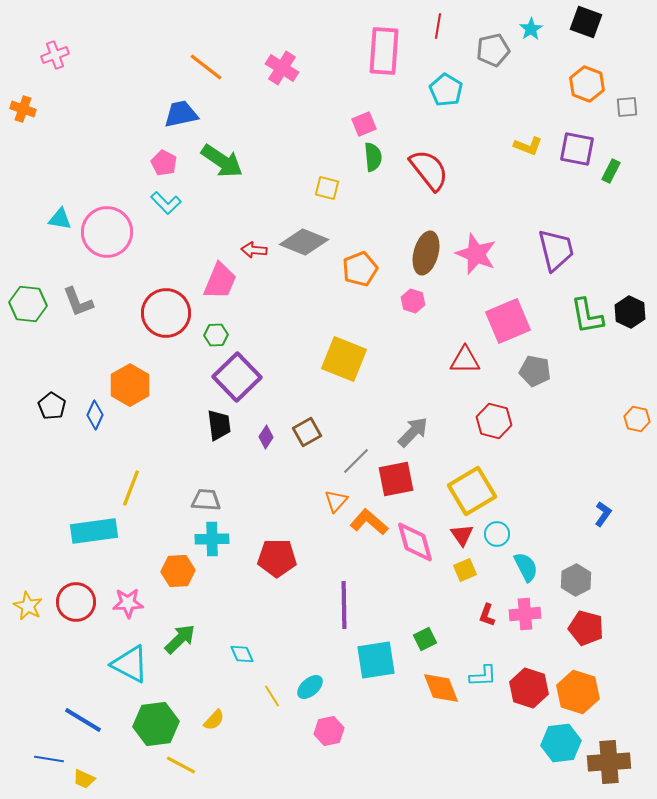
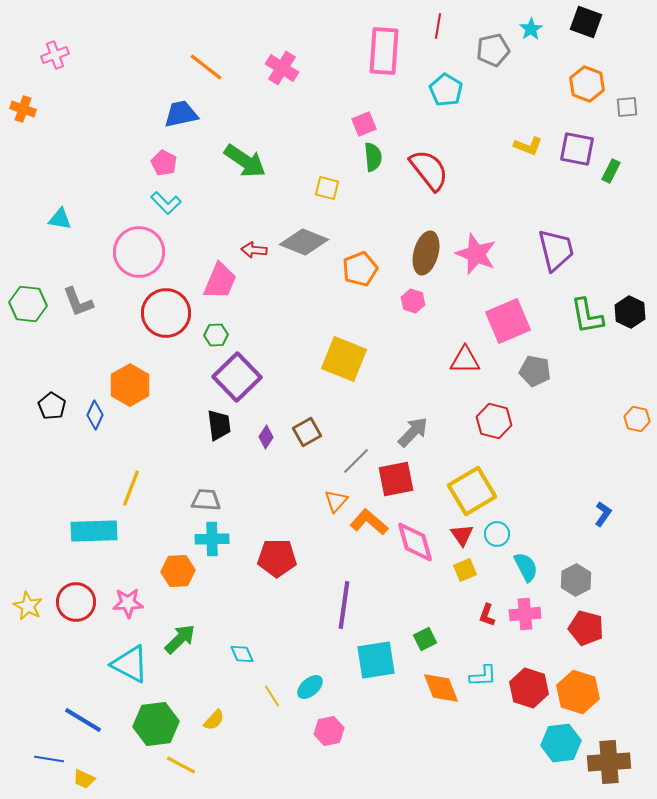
green arrow at (222, 161): moved 23 px right
pink circle at (107, 232): moved 32 px right, 20 px down
cyan rectangle at (94, 531): rotated 6 degrees clockwise
purple line at (344, 605): rotated 9 degrees clockwise
